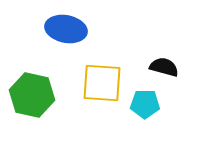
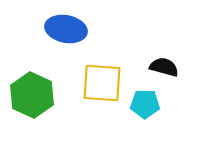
green hexagon: rotated 12 degrees clockwise
